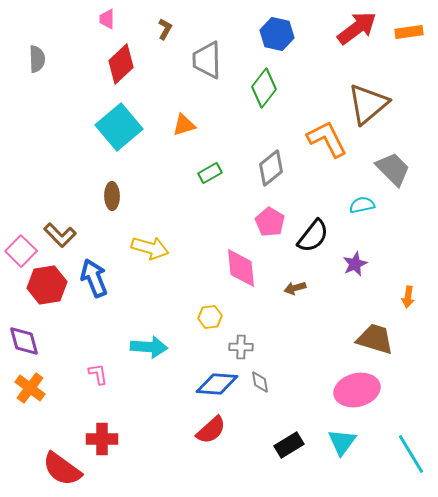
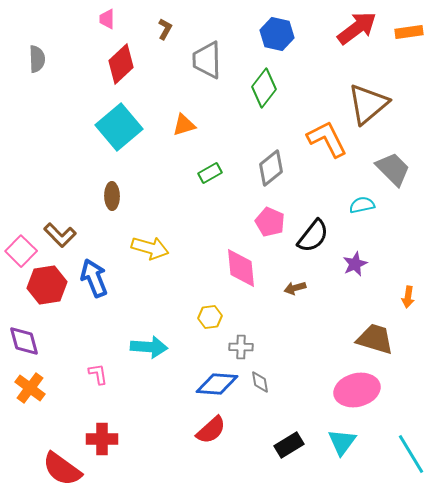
pink pentagon at (270, 222): rotated 8 degrees counterclockwise
